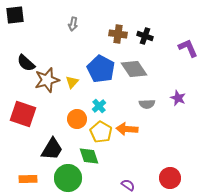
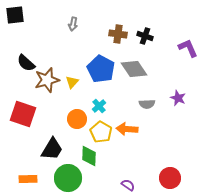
green diamond: rotated 20 degrees clockwise
